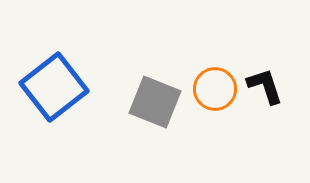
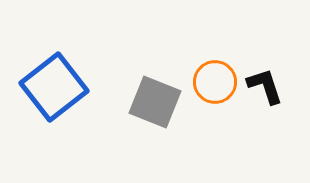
orange circle: moved 7 px up
